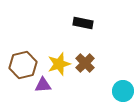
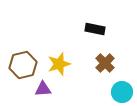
black rectangle: moved 12 px right, 6 px down
brown cross: moved 20 px right
purple triangle: moved 4 px down
cyan circle: moved 1 px left, 1 px down
